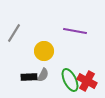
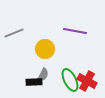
gray line: rotated 36 degrees clockwise
yellow circle: moved 1 px right, 2 px up
black rectangle: moved 5 px right, 5 px down
